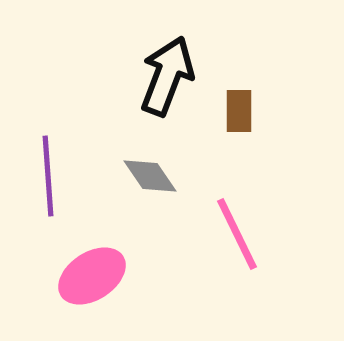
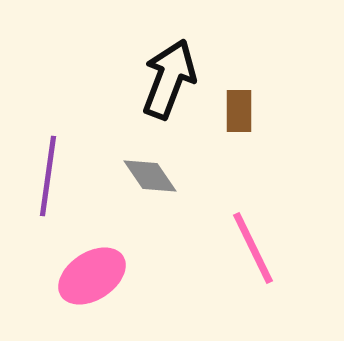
black arrow: moved 2 px right, 3 px down
purple line: rotated 12 degrees clockwise
pink line: moved 16 px right, 14 px down
